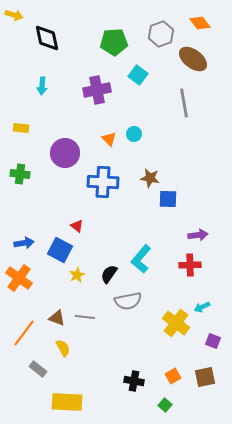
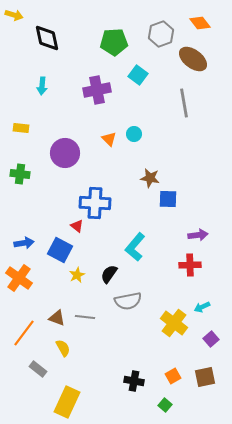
blue cross at (103, 182): moved 8 px left, 21 px down
cyan L-shape at (141, 259): moved 6 px left, 12 px up
yellow cross at (176, 323): moved 2 px left
purple square at (213, 341): moved 2 px left, 2 px up; rotated 28 degrees clockwise
yellow rectangle at (67, 402): rotated 68 degrees counterclockwise
